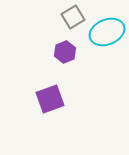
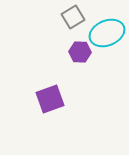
cyan ellipse: moved 1 px down
purple hexagon: moved 15 px right; rotated 25 degrees clockwise
